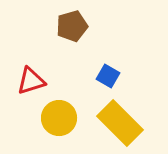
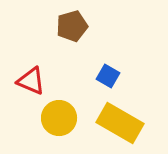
red triangle: rotated 40 degrees clockwise
yellow rectangle: rotated 15 degrees counterclockwise
